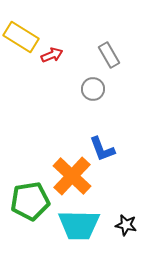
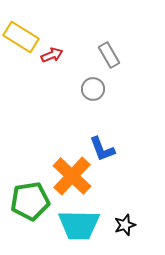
black star: moved 1 px left; rotated 30 degrees counterclockwise
